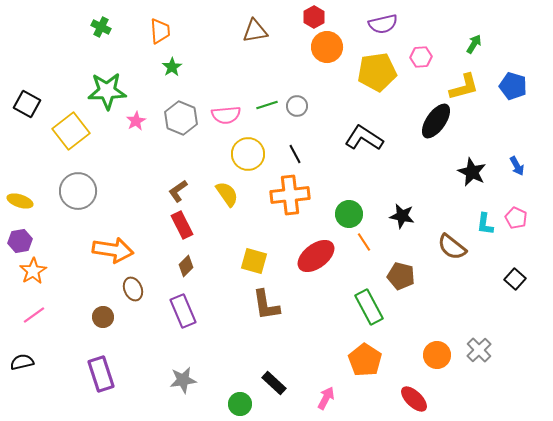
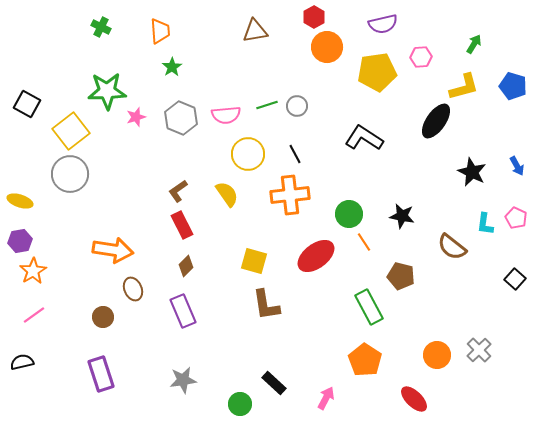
pink star at (136, 121): moved 4 px up; rotated 12 degrees clockwise
gray circle at (78, 191): moved 8 px left, 17 px up
